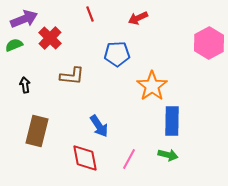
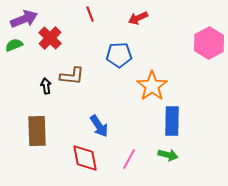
blue pentagon: moved 2 px right, 1 px down
black arrow: moved 21 px right, 1 px down
brown rectangle: rotated 16 degrees counterclockwise
